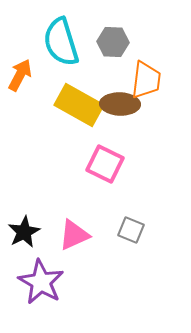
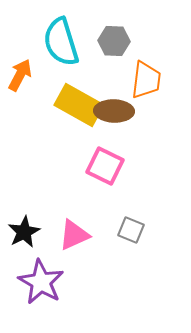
gray hexagon: moved 1 px right, 1 px up
brown ellipse: moved 6 px left, 7 px down
pink square: moved 2 px down
